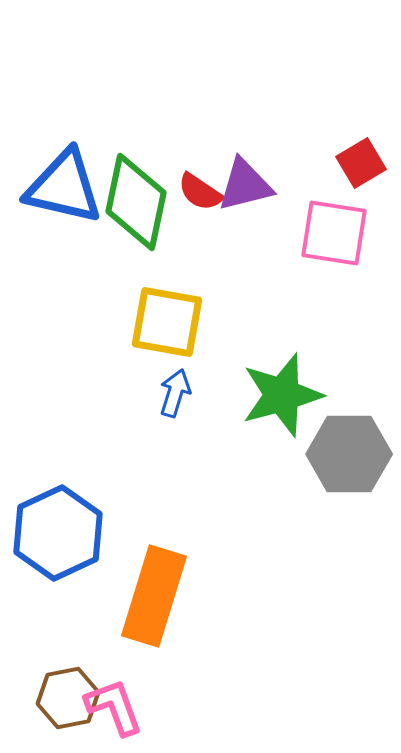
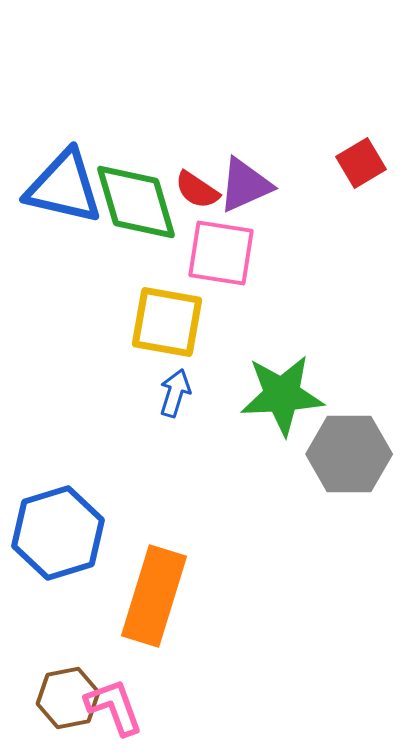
purple triangle: rotated 10 degrees counterclockwise
red semicircle: moved 3 px left, 2 px up
green diamond: rotated 28 degrees counterclockwise
pink square: moved 113 px left, 20 px down
green star: rotated 12 degrees clockwise
blue hexagon: rotated 8 degrees clockwise
